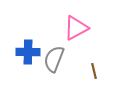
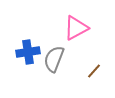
blue cross: rotated 10 degrees counterclockwise
brown line: rotated 56 degrees clockwise
